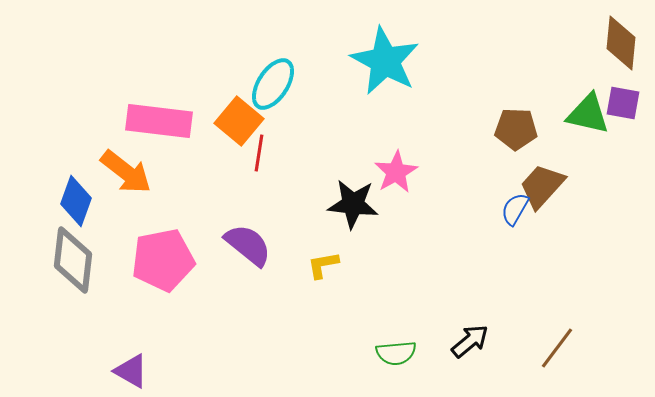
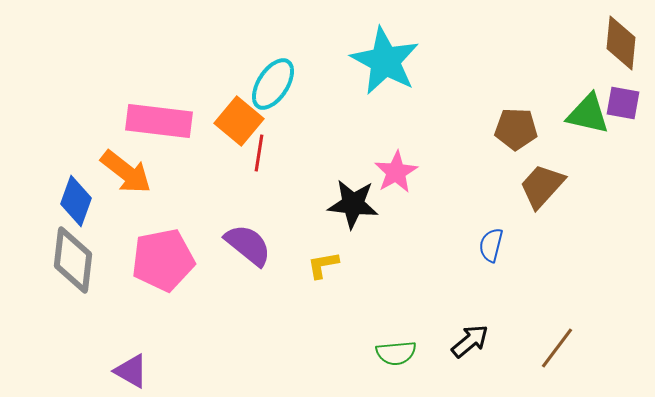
blue semicircle: moved 24 px left, 36 px down; rotated 16 degrees counterclockwise
